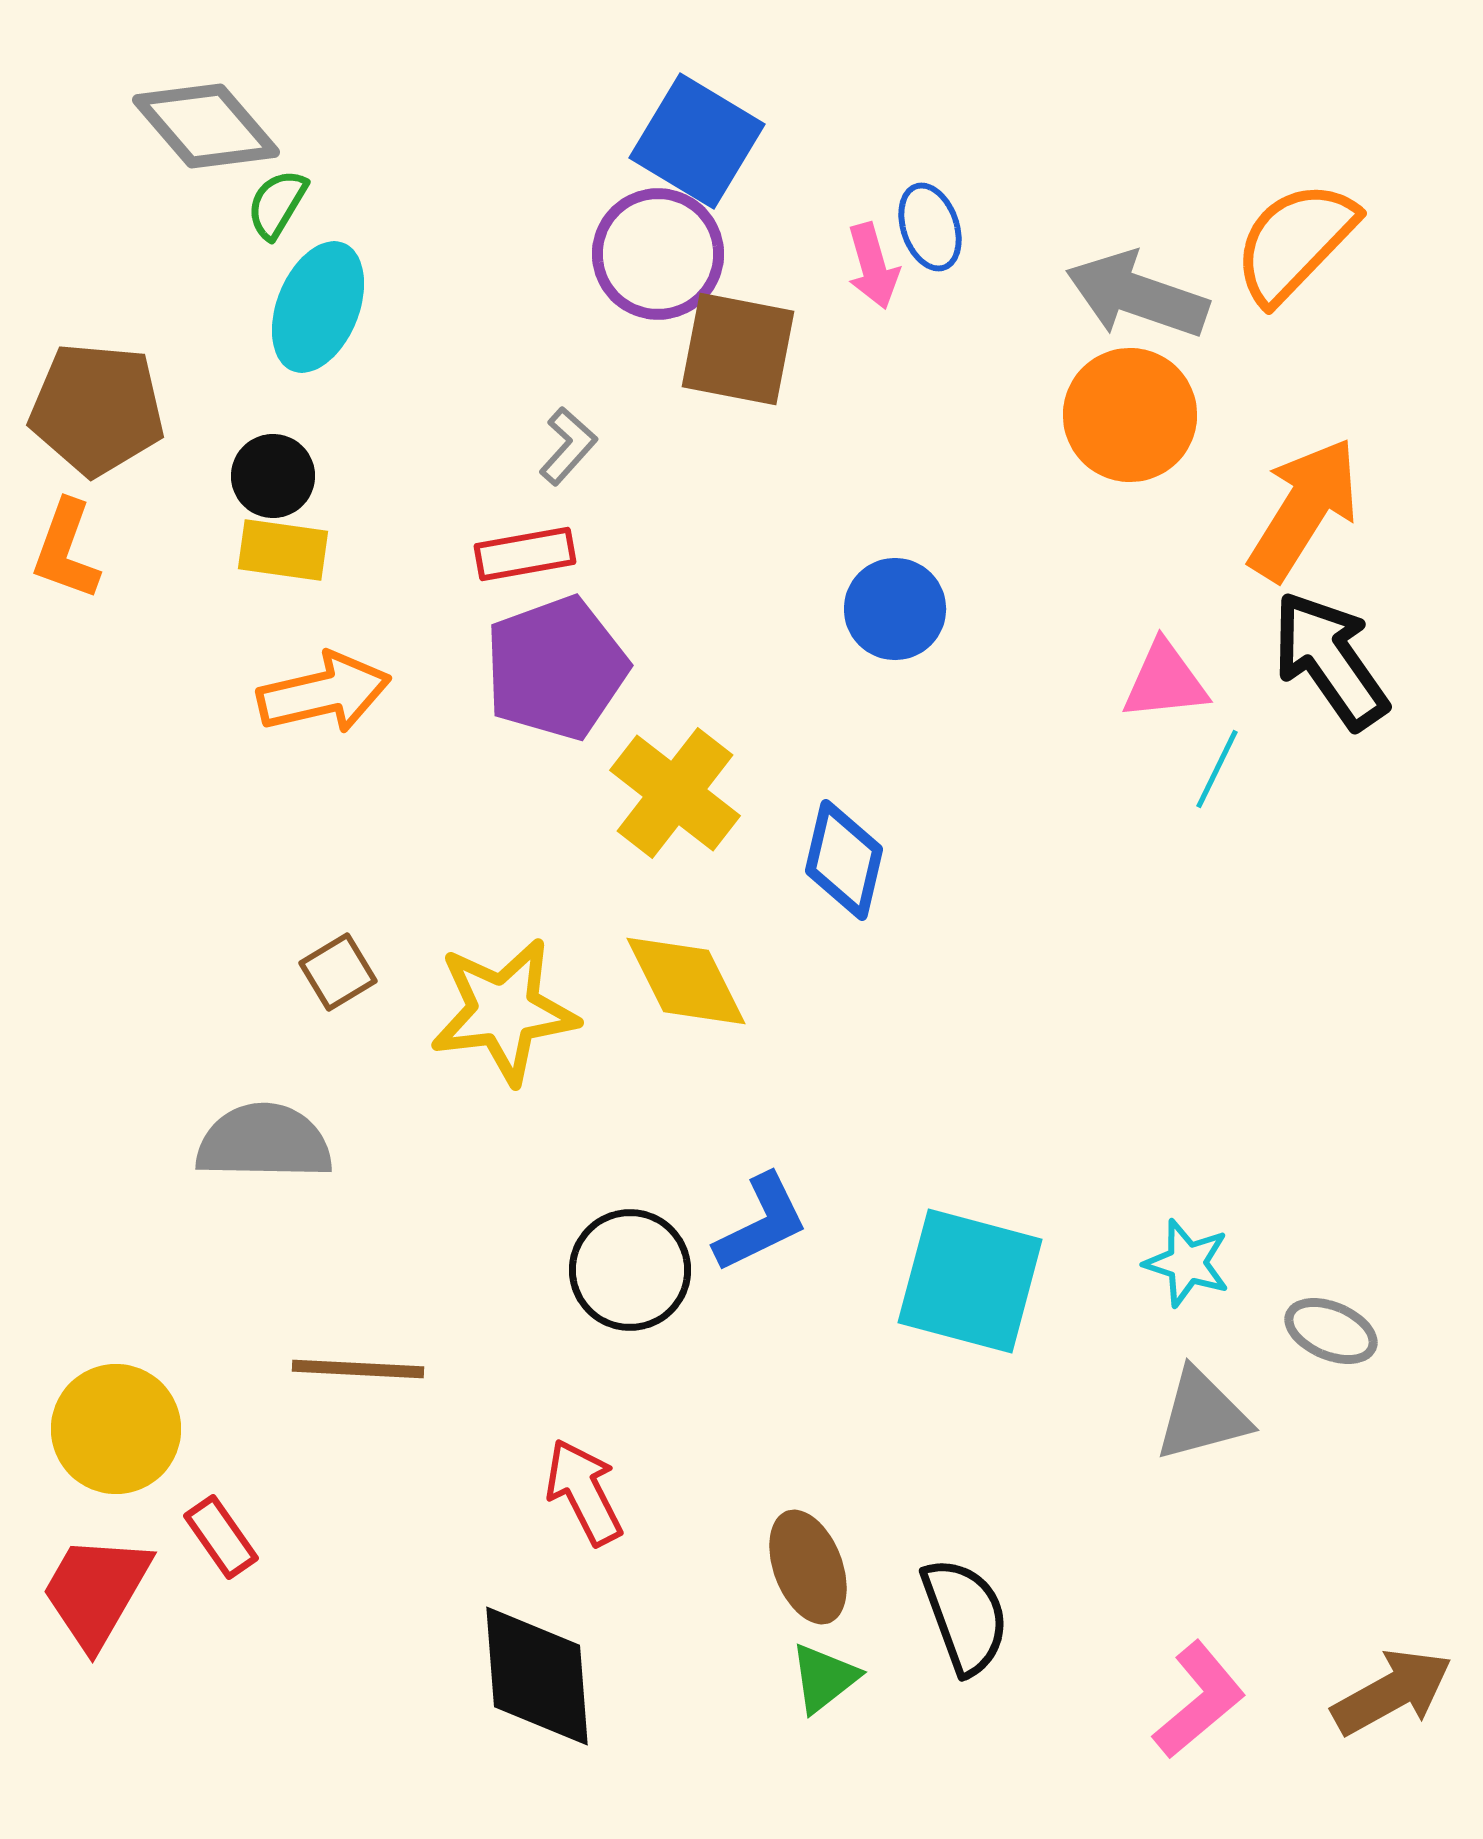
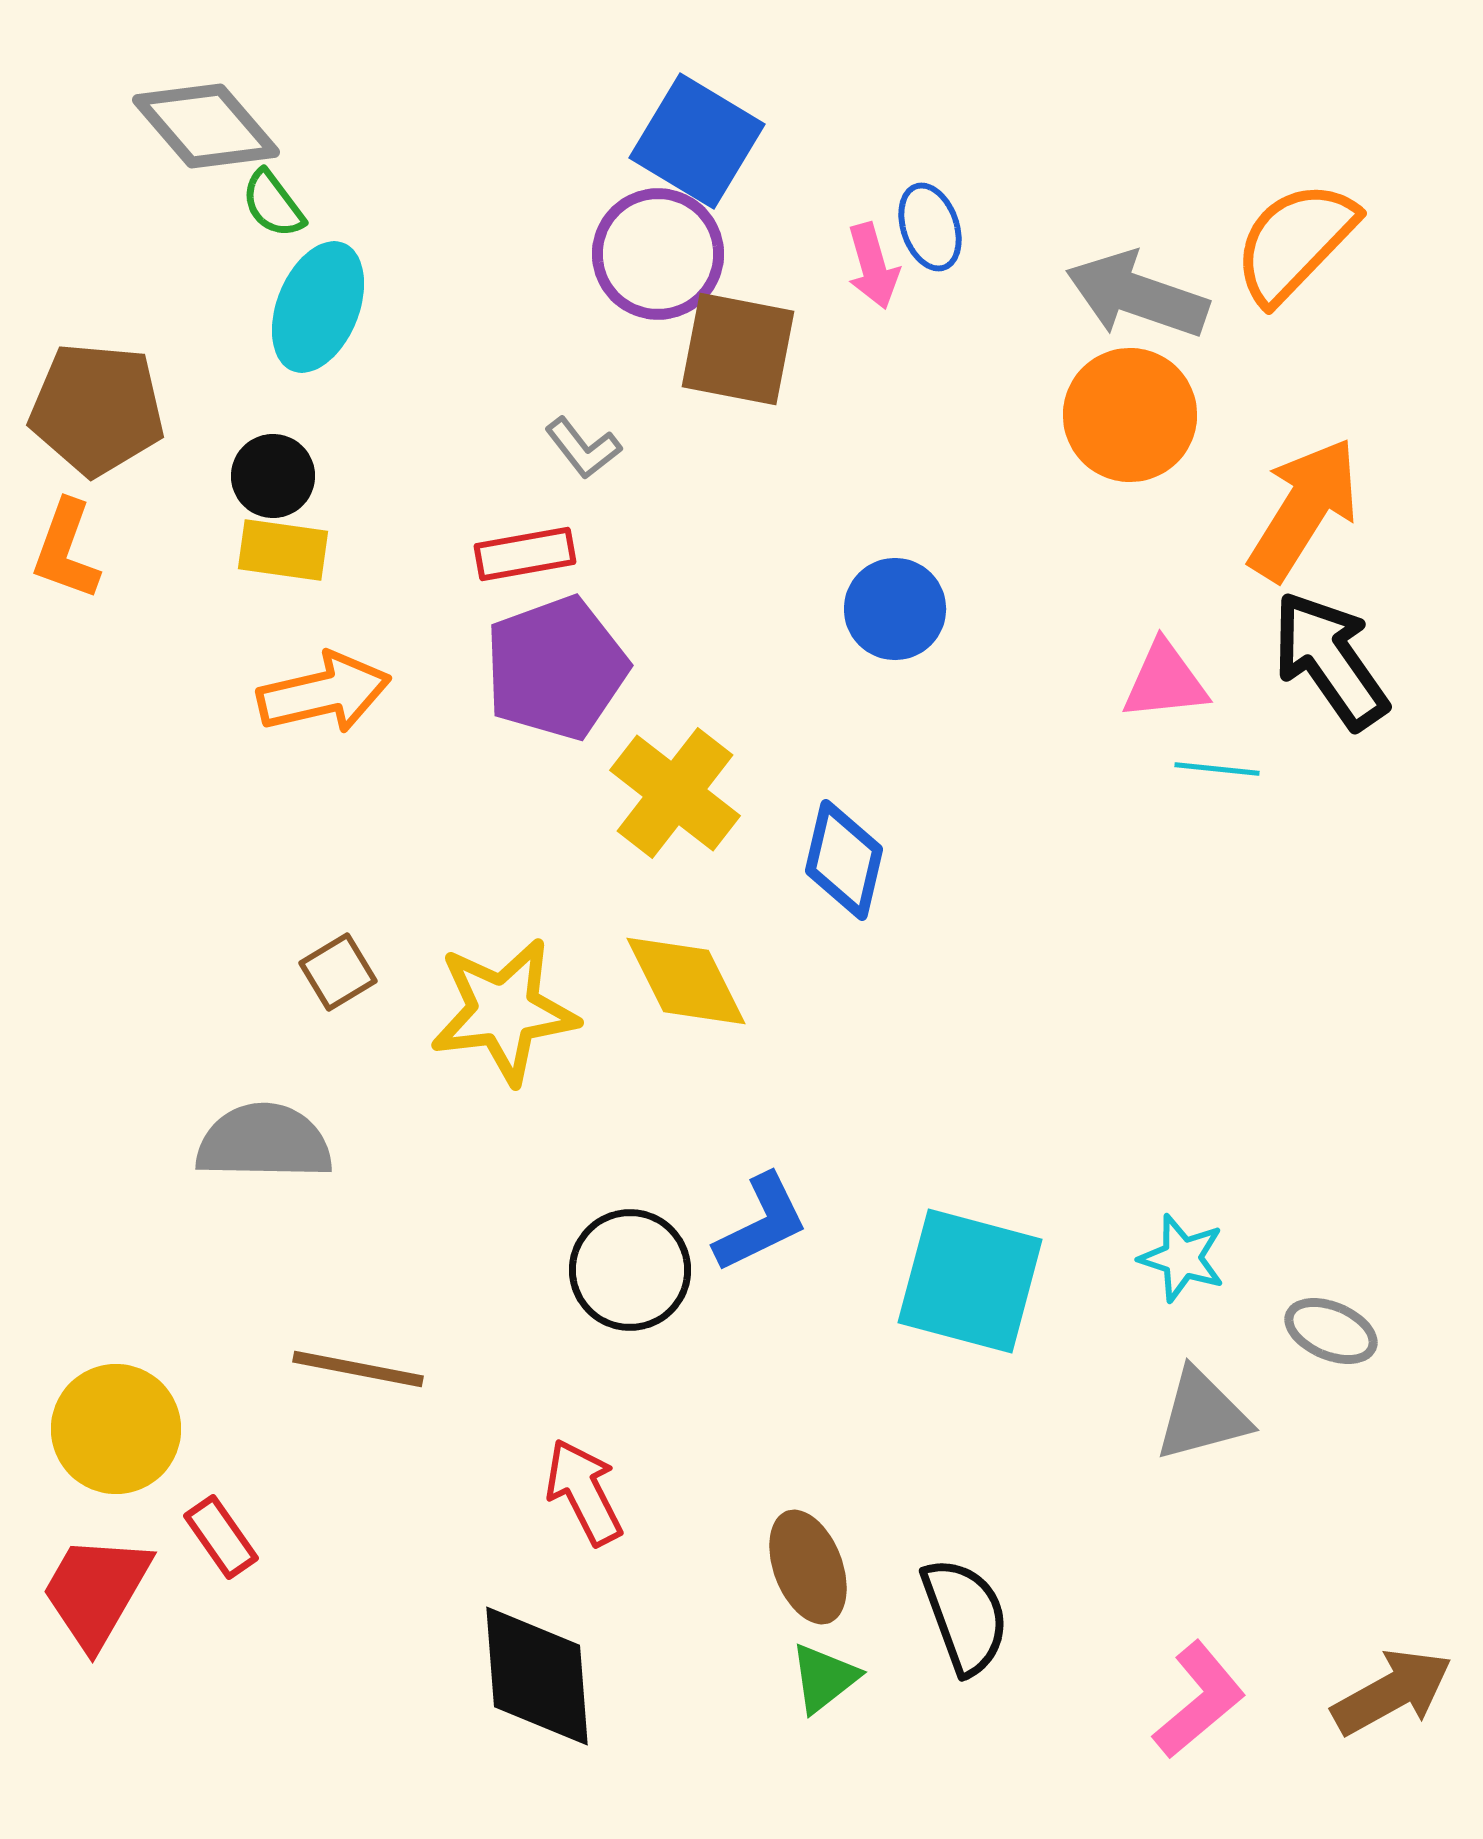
green semicircle at (277, 204): moved 4 px left; rotated 68 degrees counterclockwise
gray L-shape at (568, 446): moved 15 px right, 2 px down; rotated 100 degrees clockwise
cyan line at (1217, 769): rotated 70 degrees clockwise
cyan star at (1187, 1263): moved 5 px left, 5 px up
brown line at (358, 1369): rotated 8 degrees clockwise
